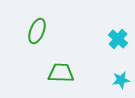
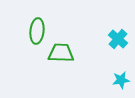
green ellipse: rotated 15 degrees counterclockwise
green trapezoid: moved 20 px up
